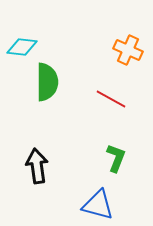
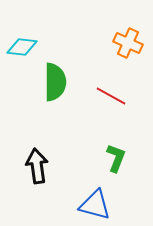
orange cross: moved 7 px up
green semicircle: moved 8 px right
red line: moved 3 px up
blue triangle: moved 3 px left
